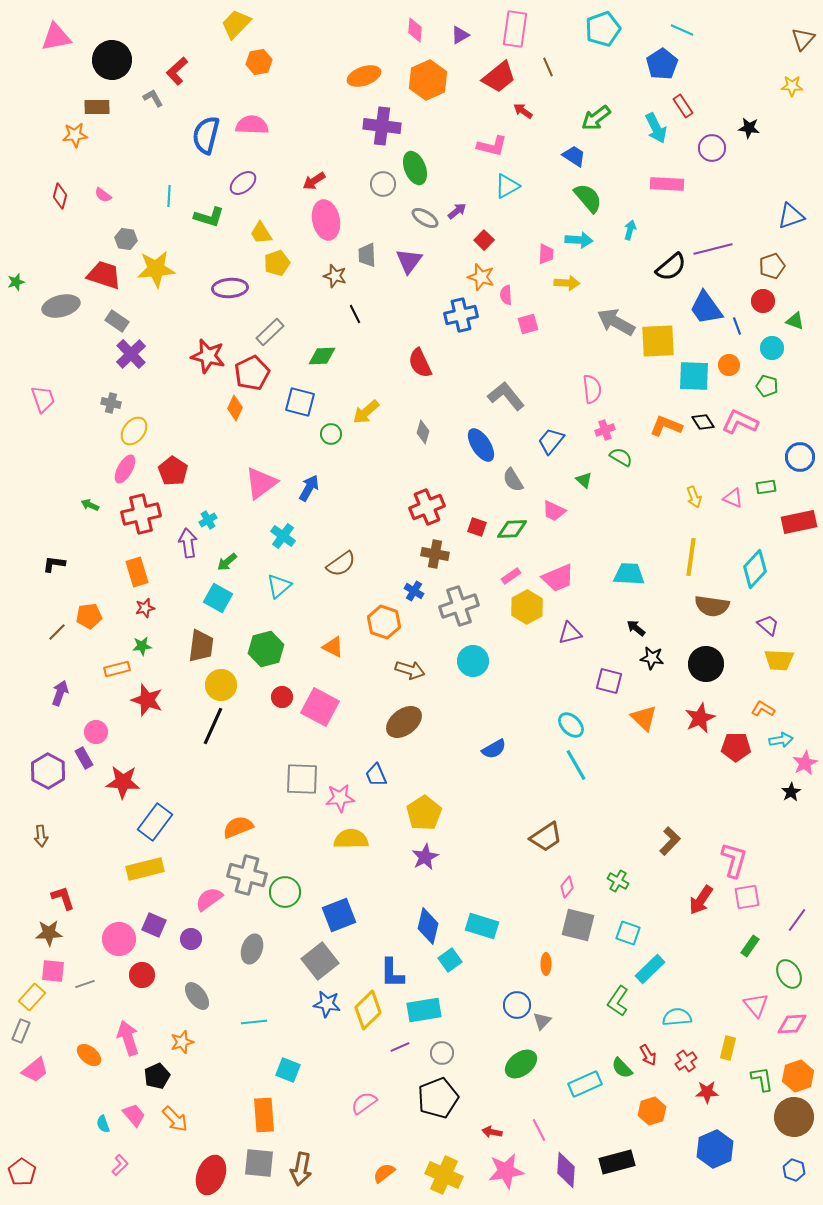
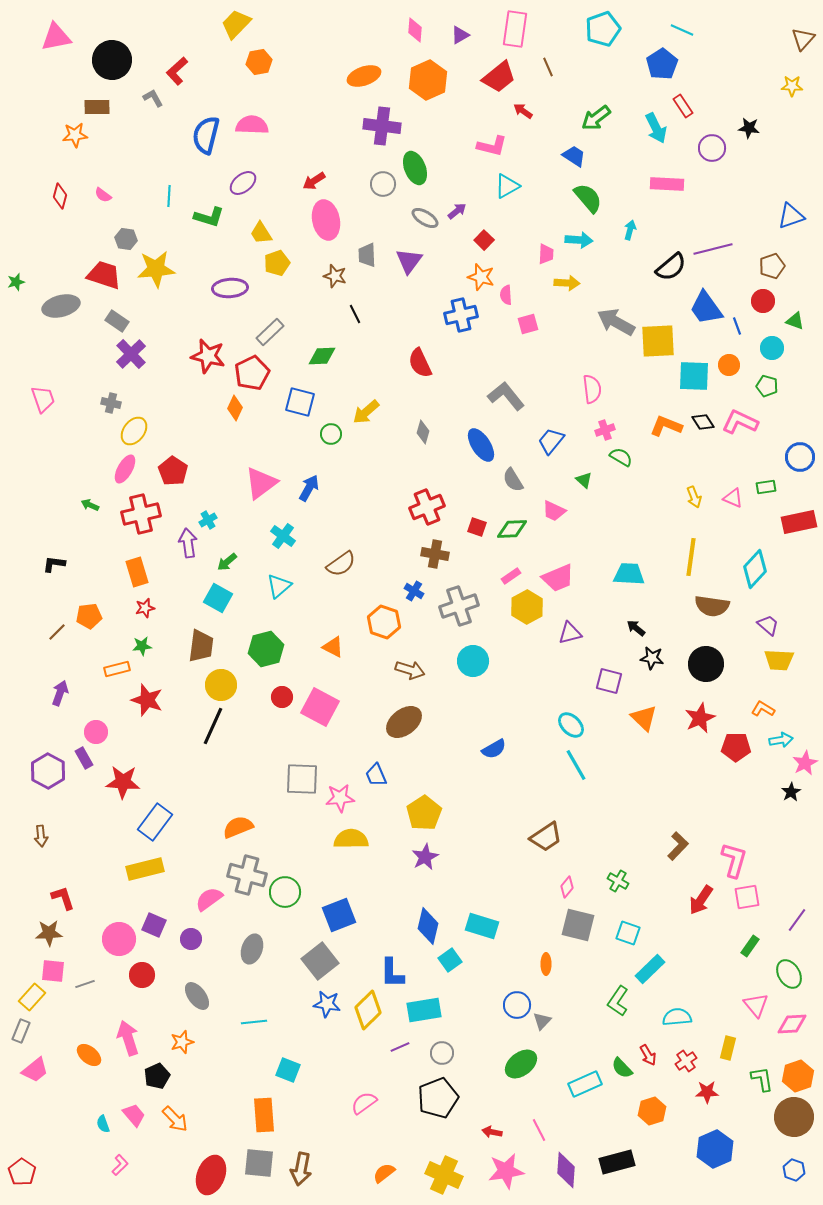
brown L-shape at (670, 841): moved 8 px right, 5 px down
